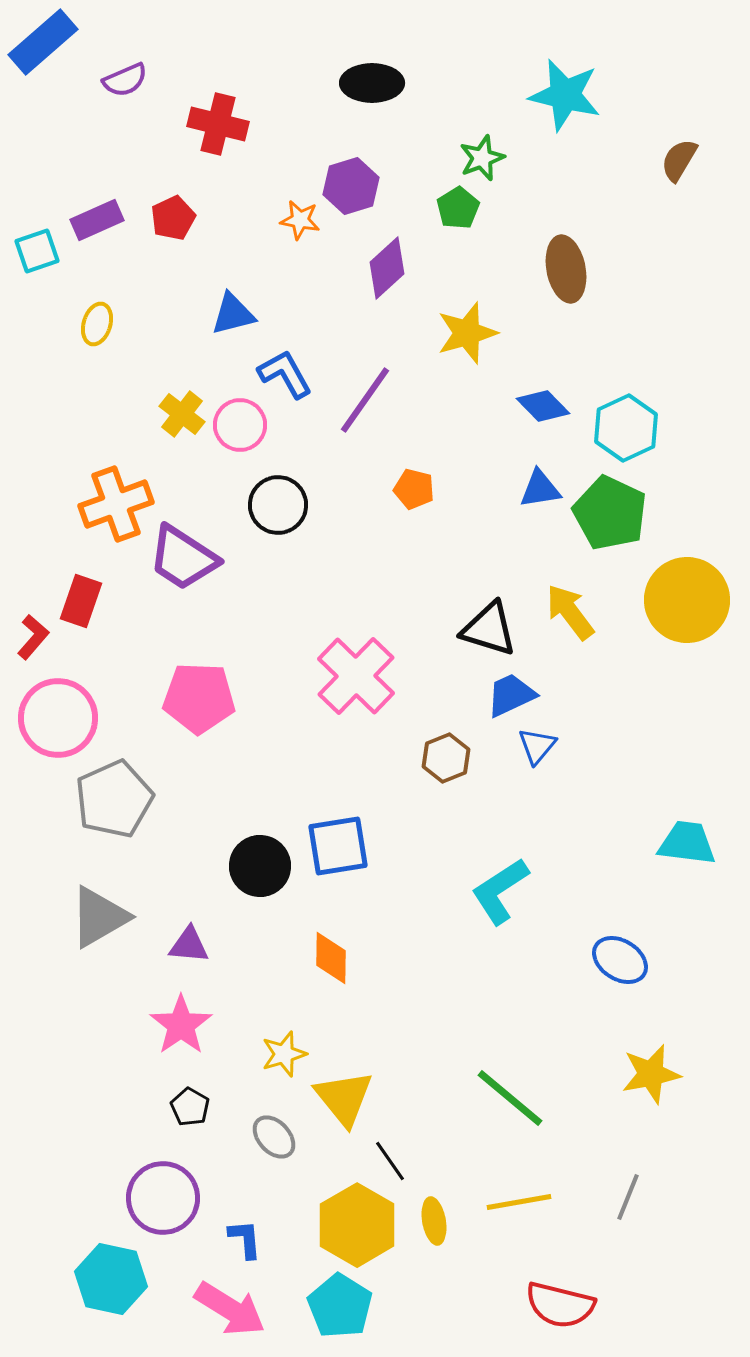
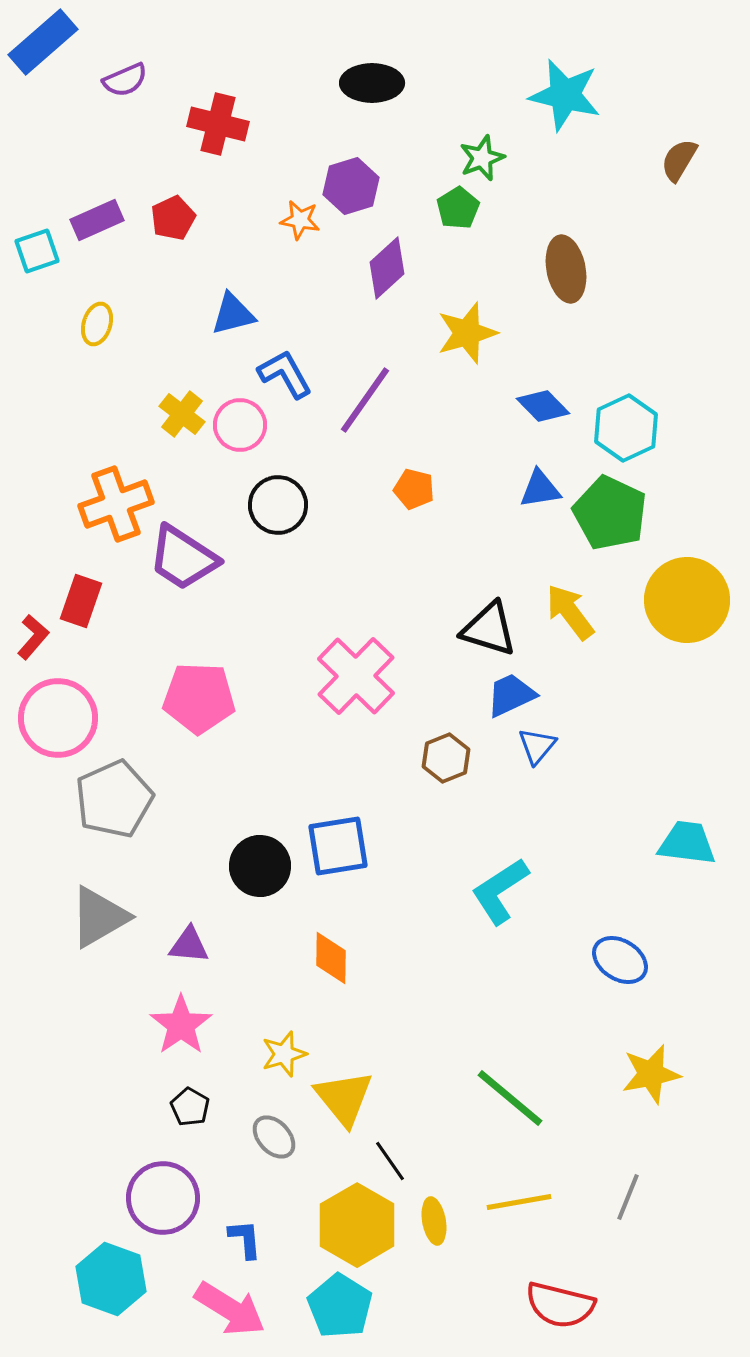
cyan hexagon at (111, 1279): rotated 8 degrees clockwise
